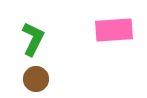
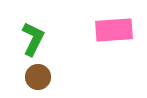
brown circle: moved 2 px right, 2 px up
